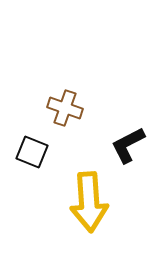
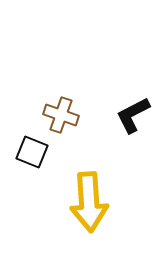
brown cross: moved 4 px left, 7 px down
black L-shape: moved 5 px right, 30 px up
